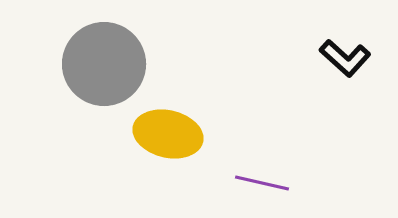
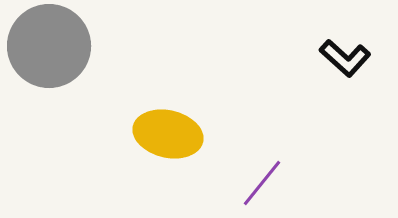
gray circle: moved 55 px left, 18 px up
purple line: rotated 64 degrees counterclockwise
